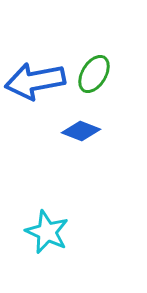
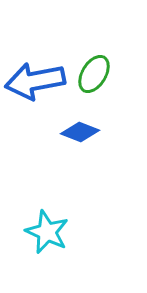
blue diamond: moved 1 px left, 1 px down
